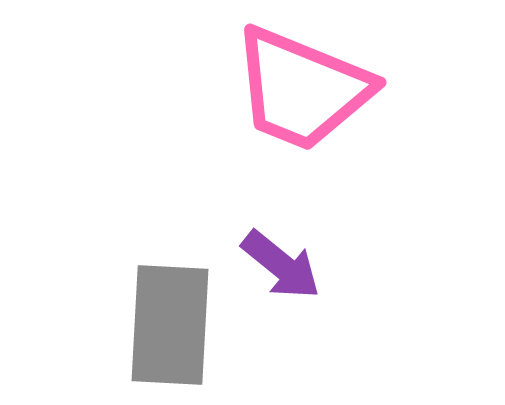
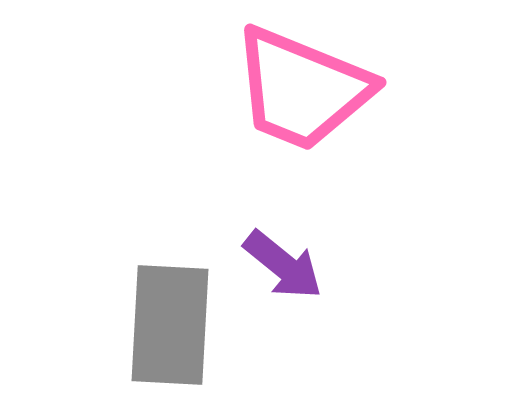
purple arrow: moved 2 px right
